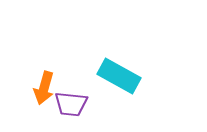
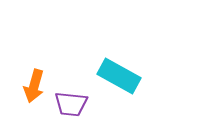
orange arrow: moved 10 px left, 2 px up
